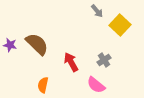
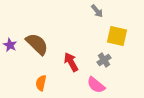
yellow square: moved 3 px left, 11 px down; rotated 30 degrees counterclockwise
purple star: rotated 16 degrees clockwise
orange semicircle: moved 2 px left, 2 px up
